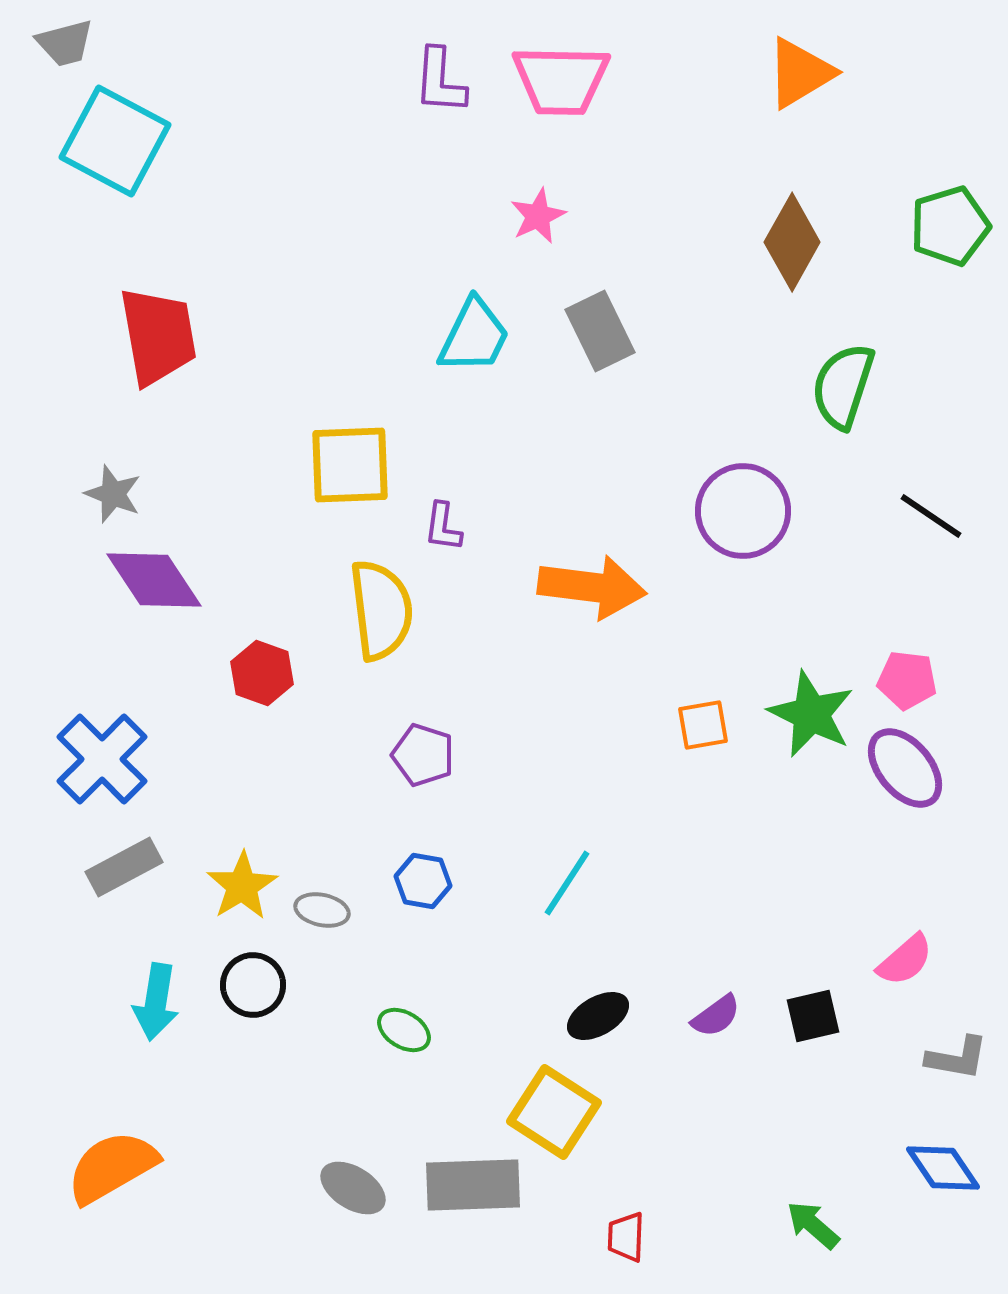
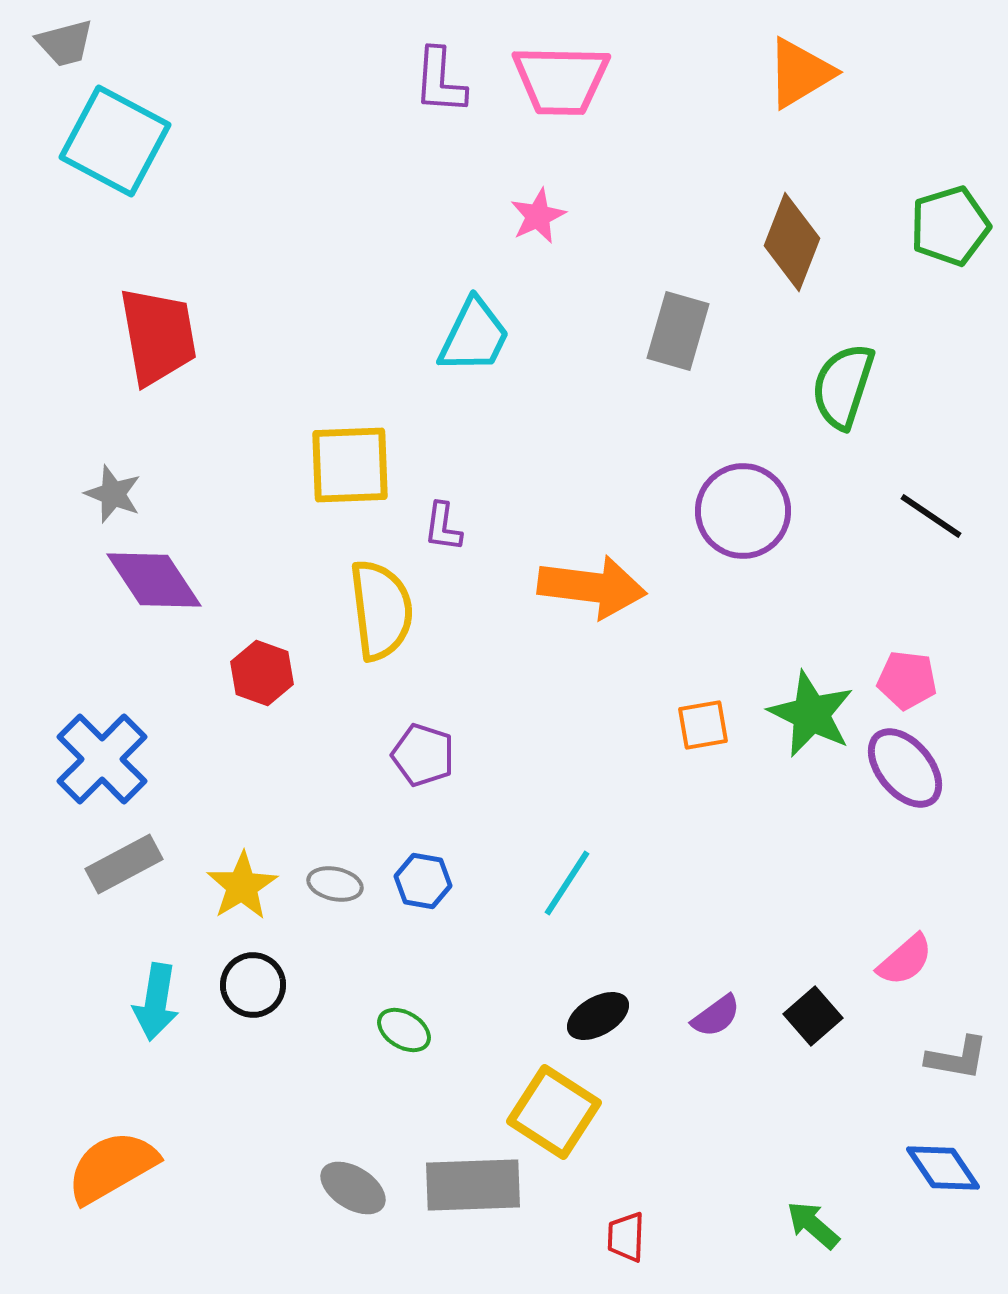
brown diamond at (792, 242): rotated 8 degrees counterclockwise
gray rectangle at (600, 331): moved 78 px right; rotated 42 degrees clockwise
gray rectangle at (124, 867): moved 3 px up
gray ellipse at (322, 910): moved 13 px right, 26 px up
black square at (813, 1016): rotated 28 degrees counterclockwise
